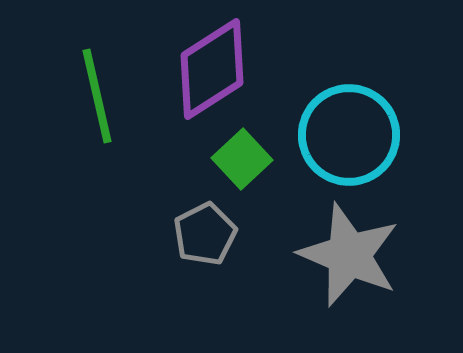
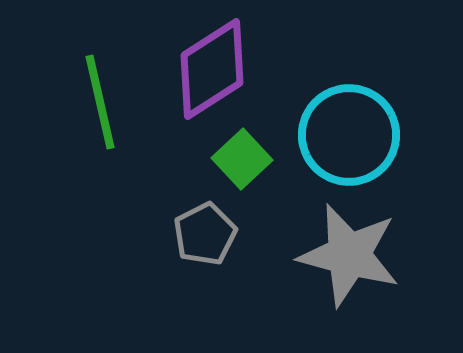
green line: moved 3 px right, 6 px down
gray star: rotated 8 degrees counterclockwise
